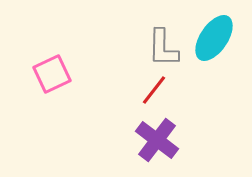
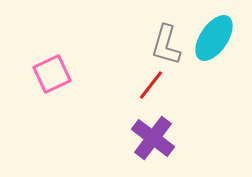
gray L-shape: moved 3 px right, 3 px up; rotated 15 degrees clockwise
red line: moved 3 px left, 5 px up
purple cross: moved 4 px left, 2 px up
